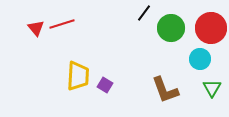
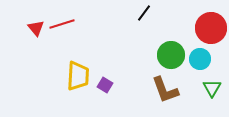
green circle: moved 27 px down
